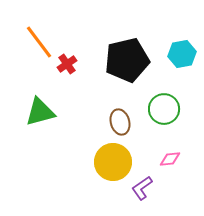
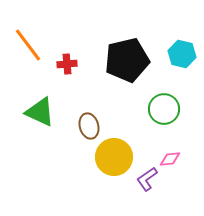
orange line: moved 11 px left, 3 px down
cyan hexagon: rotated 24 degrees clockwise
red cross: rotated 30 degrees clockwise
green triangle: rotated 40 degrees clockwise
brown ellipse: moved 31 px left, 4 px down
yellow circle: moved 1 px right, 5 px up
purple L-shape: moved 5 px right, 9 px up
